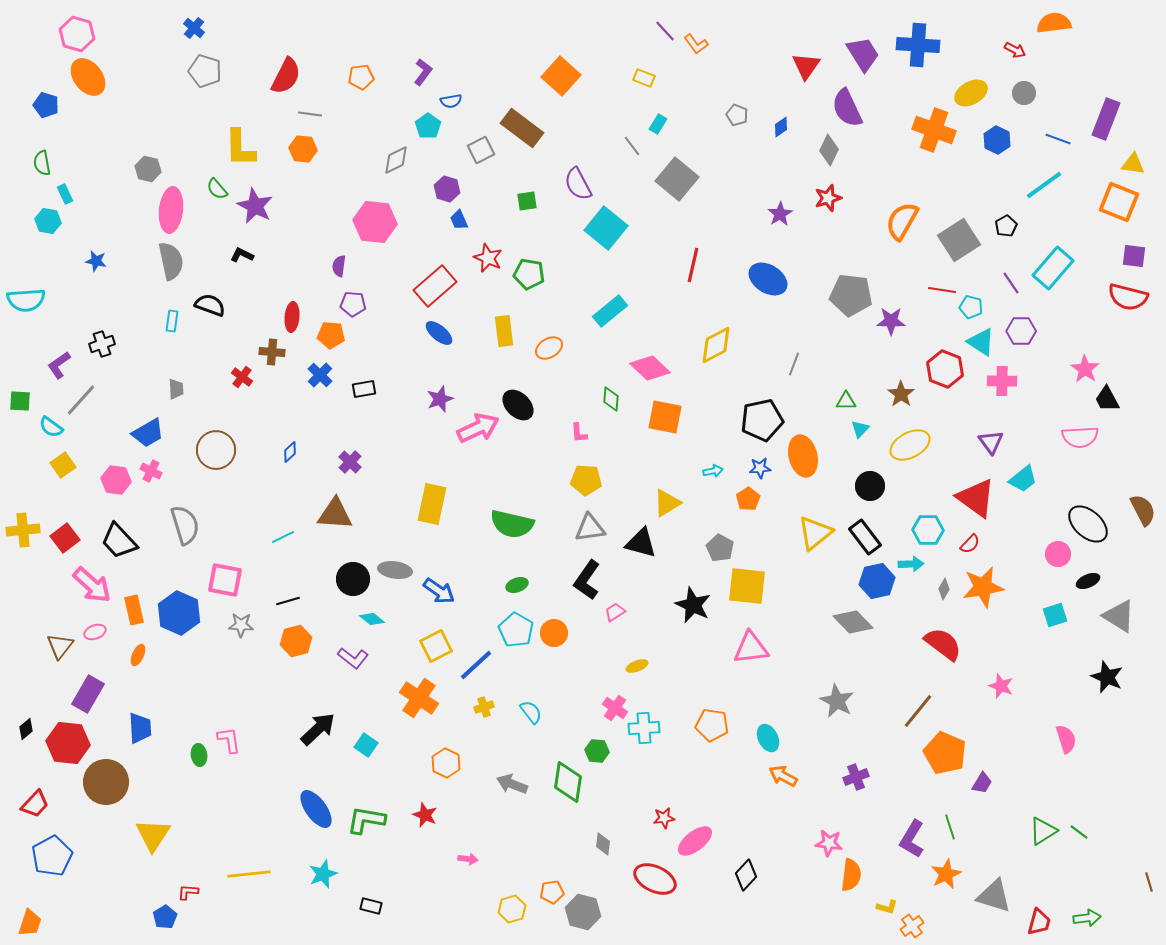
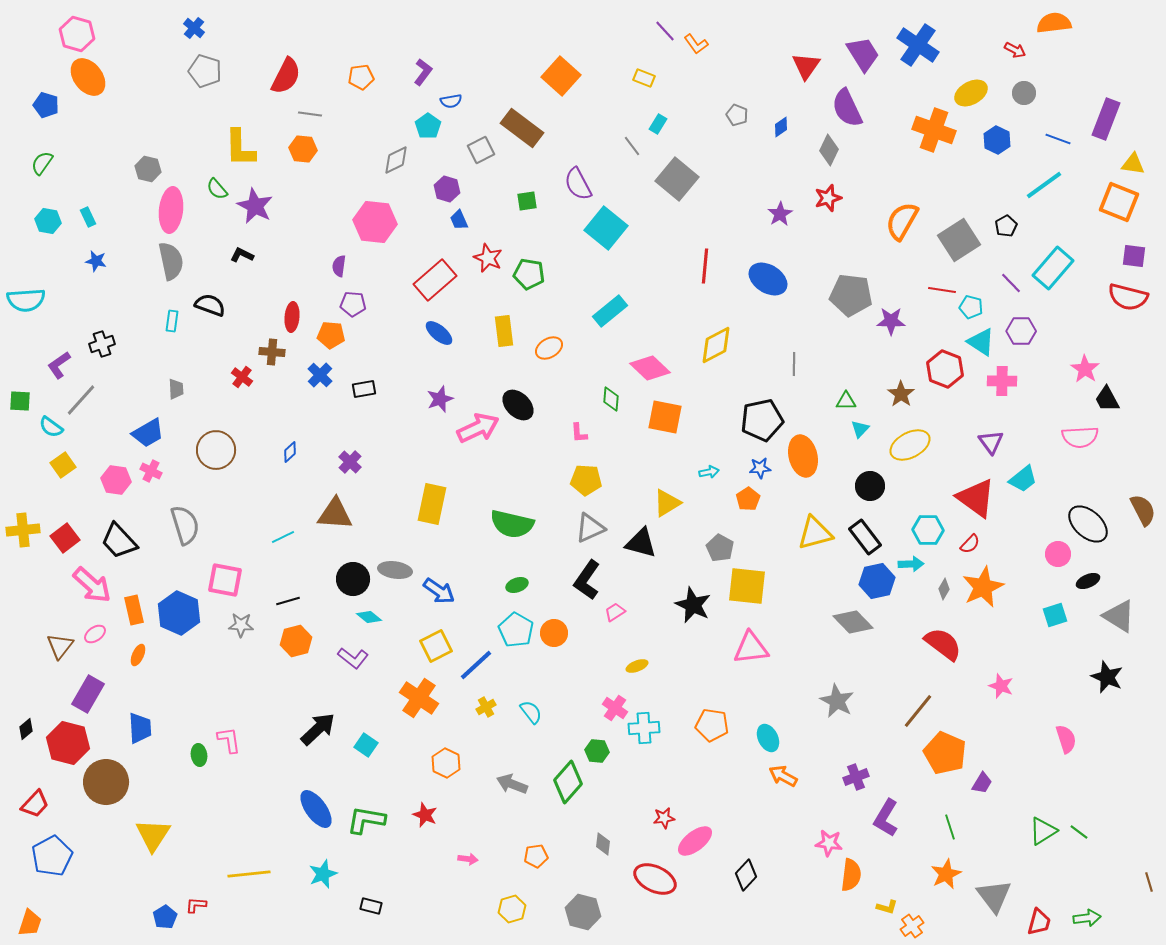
blue cross at (918, 45): rotated 30 degrees clockwise
green semicircle at (42, 163): rotated 45 degrees clockwise
cyan rectangle at (65, 194): moved 23 px right, 23 px down
red line at (693, 265): moved 12 px right, 1 px down; rotated 8 degrees counterclockwise
purple line at (1011, 283): rotated 10 degrees counterclockwise
red rectangle at (435, 286): moved 6 px up
gray line at (794, 364): rotated 20 degrees counterclockwise
cyan arrow at (713, 471): moved 4 px left, 1 px down
gray triangle at (590, 528): rotated 16 degrees counterclockwise
yellow triangle at (815, 533): rotated 24 degrees clockwise
orange star at (983, 587): rotated 15 degrees counterclockwise
cyan diamond at (372, 619): moved 3 px left, 2 px up
pink ellipse at (95, 632): moved 2 px down; rotated 15 degrees counterclockwise
yellow cross at (484, 707): moved 2 px right; rotated 12 degrees counterclockwise
red hexagon at (68, 743): rotated 9 degrees clockwise
green diamond at (568, 782): rotated 33 degrees clockwise
purple L-shape at (912, 839): moved 26 px left, 21 px up
red L-shape at (188, 892): moved 8 px right, 13 px down
orange pentagon at (552, 892): moved 16 px left, 36 px up
gray triangle at (994, 896): rotated 36 degrees clockwise
